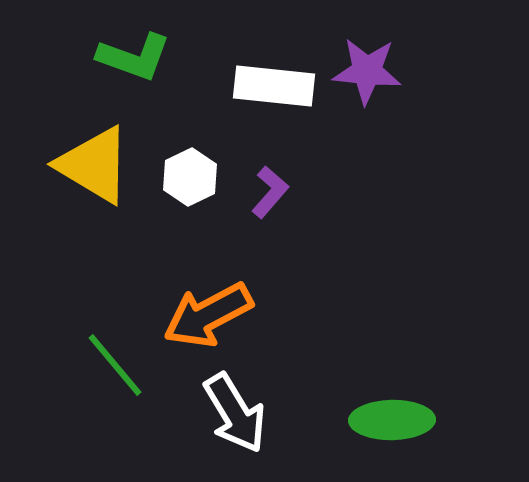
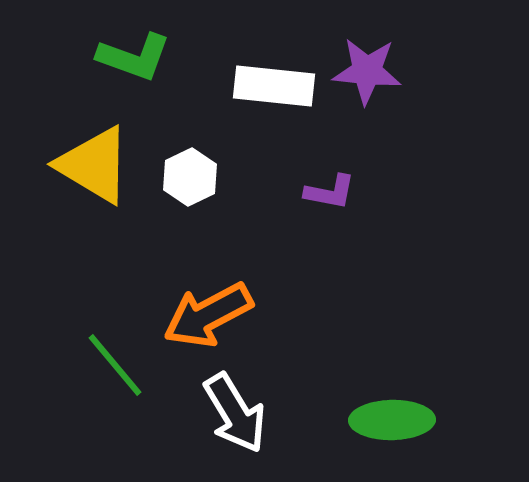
purple L-shape: moved 60 px right; rotated 60 degrees clockwise
